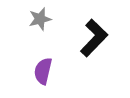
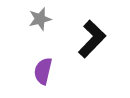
black L-shape: moved 2 px left, 1 px down
